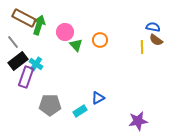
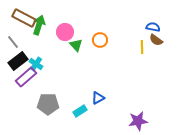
purple rectangle: rotated 30 degrees clockwise
gray pentagon: moved 2 px left, 1 px up
